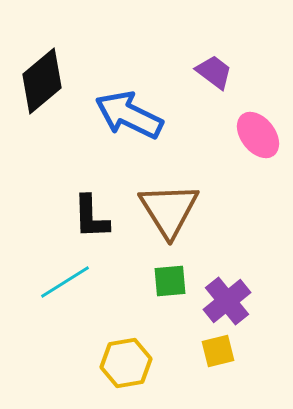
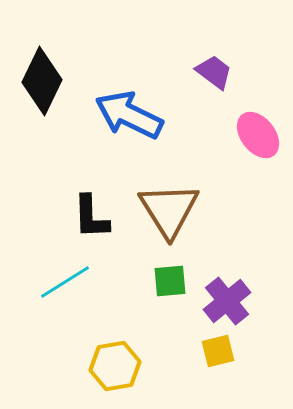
black diamond: rotated 24 degrees counterclockwise
yellow hexagon: moved 11 px left, 3 px down
